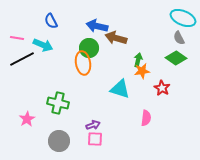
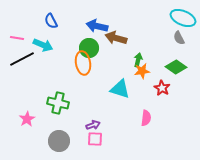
green diamond: moved 9 px down
